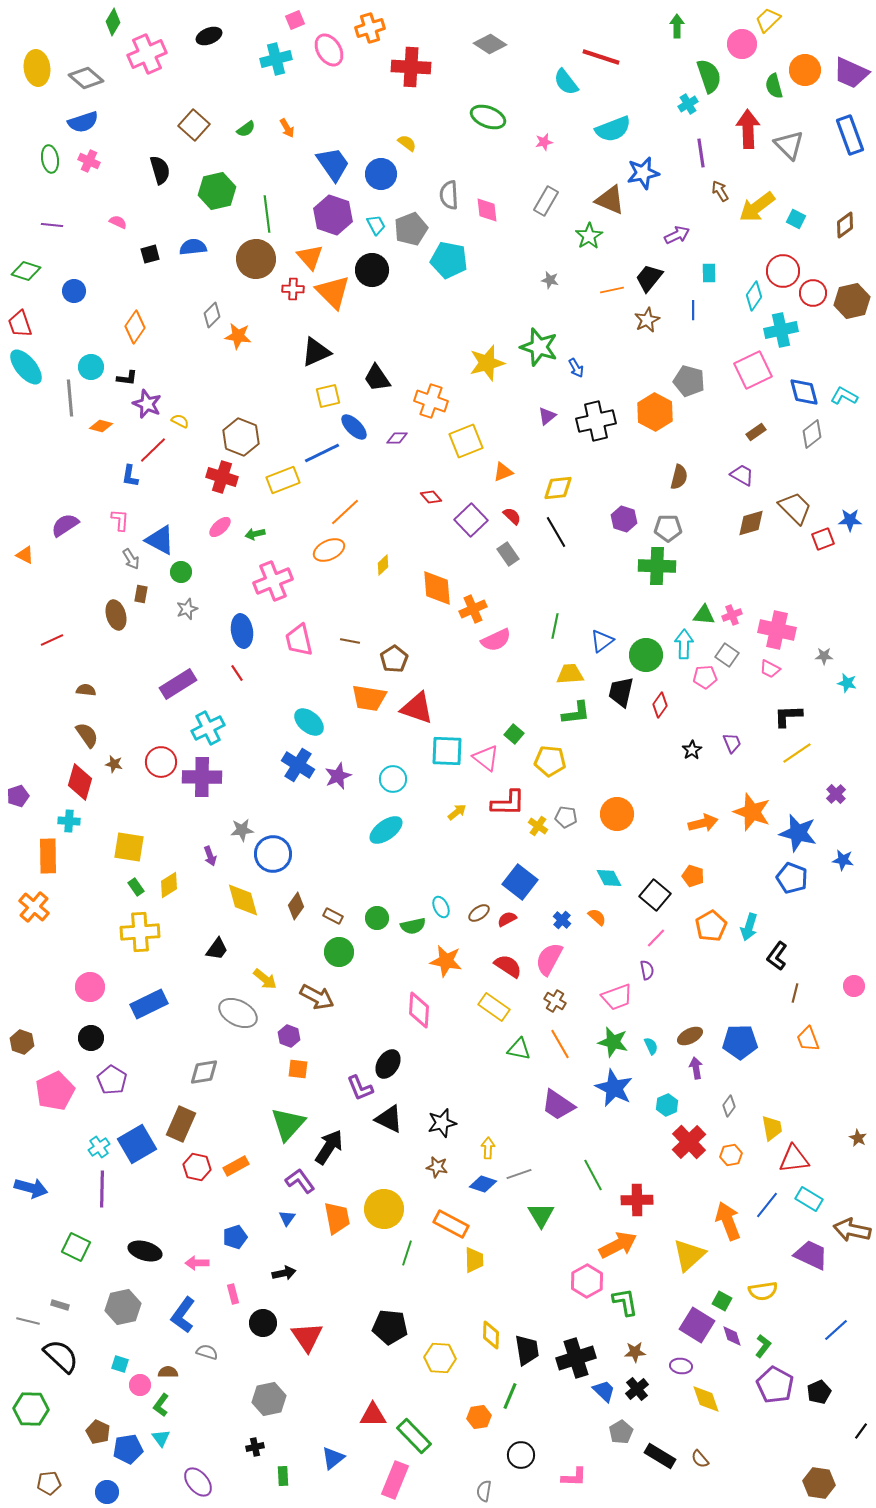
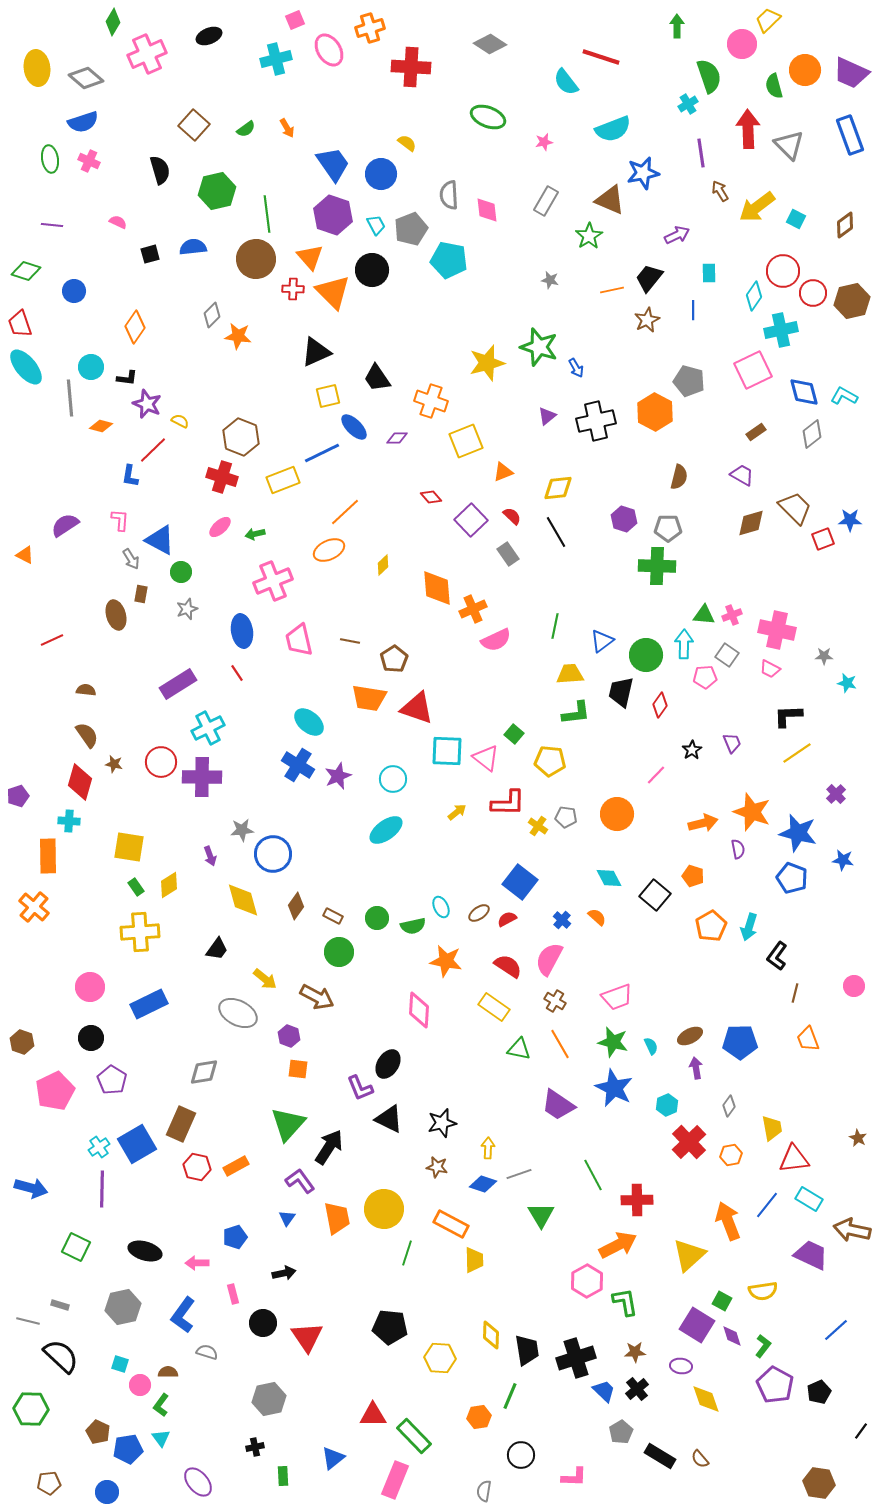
pink line at (656, 938): moved 163 px up
purple semicircle at (647, 970): moved 91 px right, 121 px up
